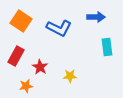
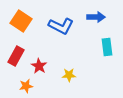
blue L-shape: moved 2 px right, 2 px up
red star: moved 1 px left, 1 px up
yellow star: moved 1 px left, 1 px up
